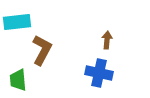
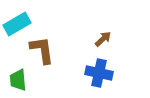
cyan rectangle: moved 2 px down; rotated 24 degrees counterclockwise
brown arrow: moved 4 px left, 1 px up; rotated 42 degrees clockwise
brown L-shape: rotated 36 degrees counterclockwise
